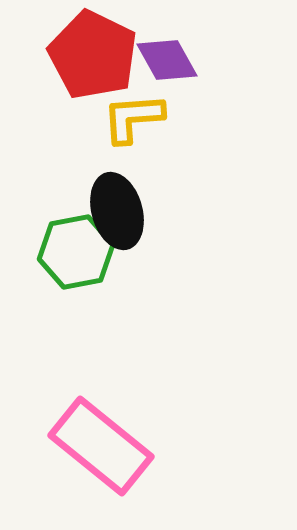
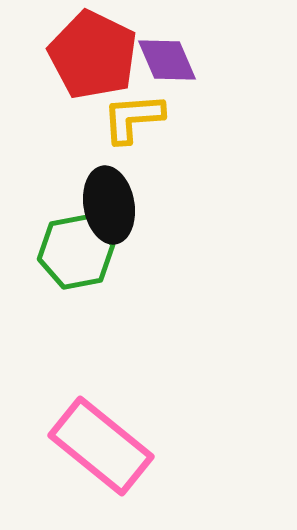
purple diamond: rotated 6 degrees clockwise
black ellipse: moved 8 px left, 6 px up; rotated 6 degrees clockwise
